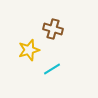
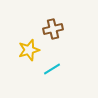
brown cross: rotated 30 degrees counterclockwise
